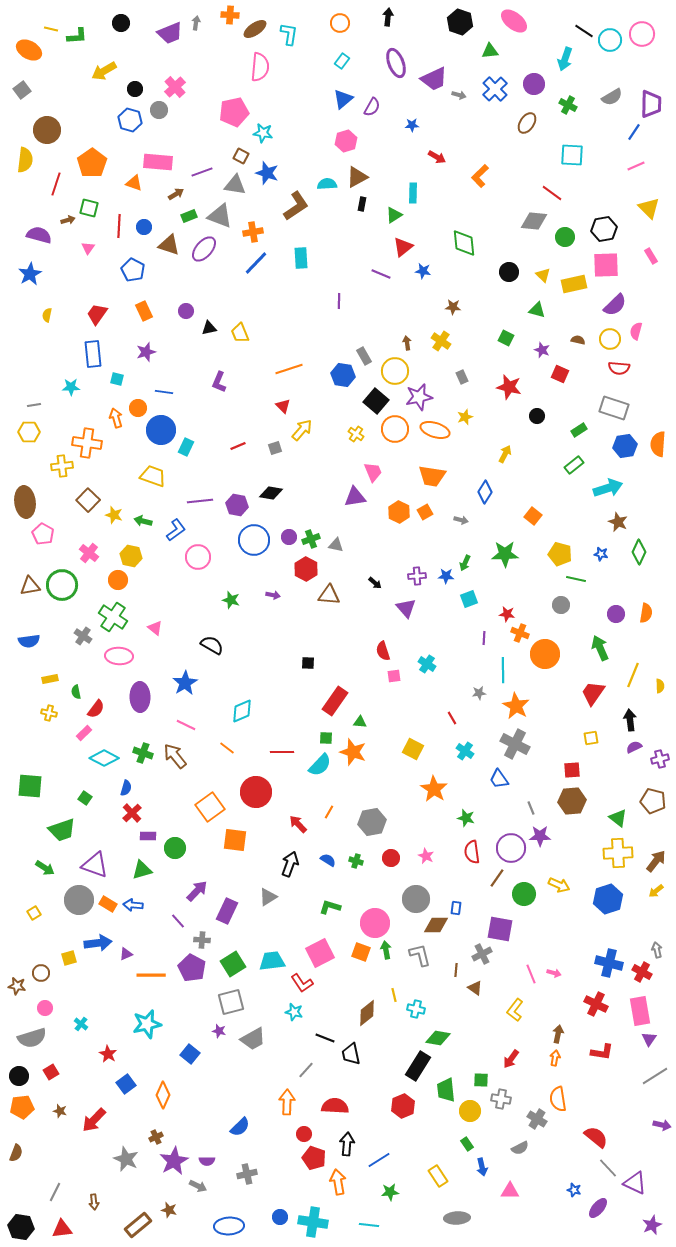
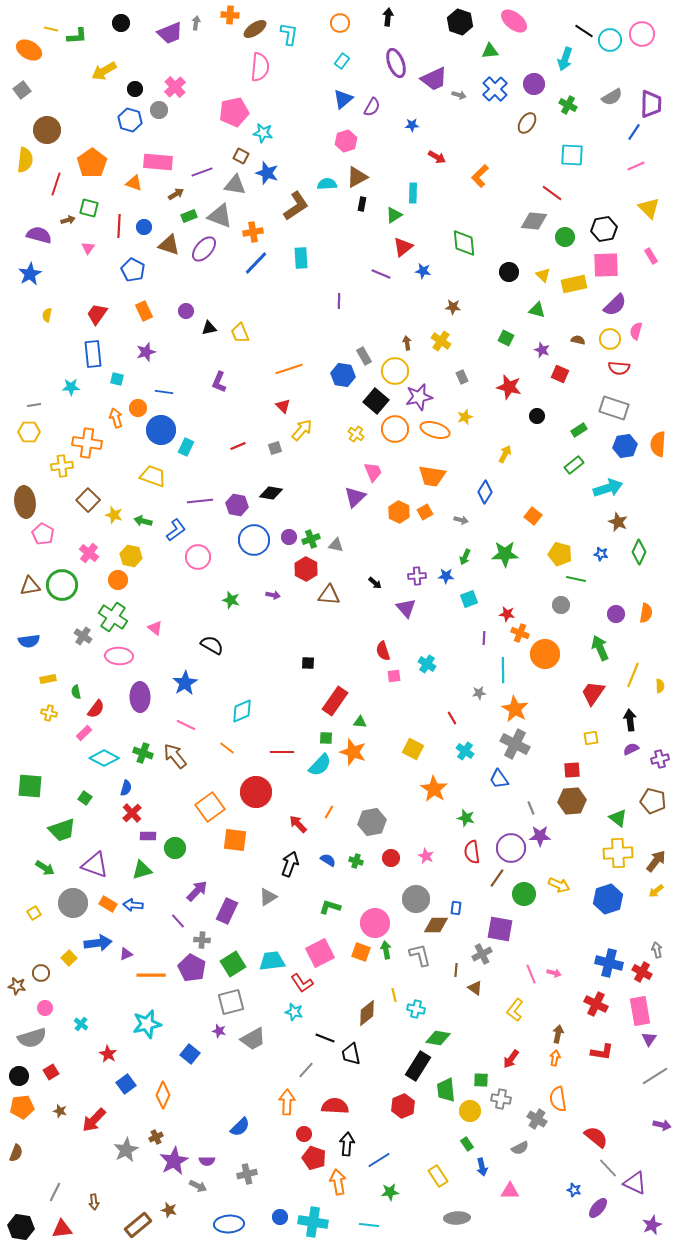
purple triangle at (355, 497): rotated 35 degrees counterclockwise
green arrow at (465, 563): moved 6 px up
yellow rectangle at (50, 679): moved 2 px left
orange star at (516, 706): moved 1 px left, 3 px down
purple semicircle at (634, 747): moved 3 px left, 2 px down
gray circle at (79, 900): moved 6 px left, 3 px down
yellow square at (69, 958): rotated 28 degrees counterclockwise
gray star at (126, 1159): moved 9 px up; rotated 20 degrees clockwise
blue ellipse at (229, 1226): moved 2 px up
